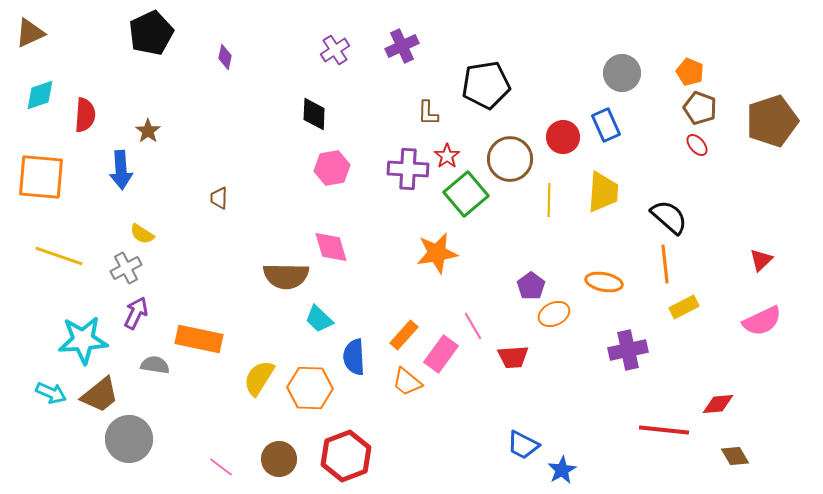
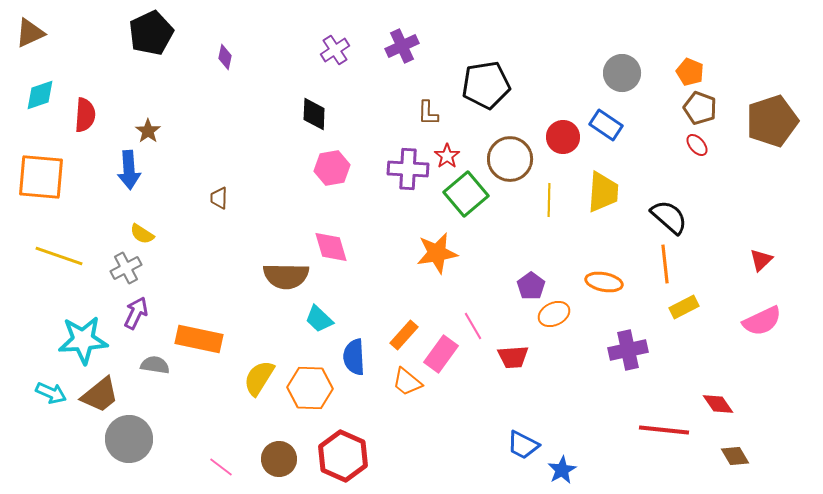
blue rectangle at (606, 125): rotated 32 degrees counterclockwise
blue arrow at (121, 170): moved 8 px right
red diamond at (718, 404): rotated 60 degrees clockwise
red hexagon at (346, 456): moved 3 px left; rotated 15 degrees counterclockwise
